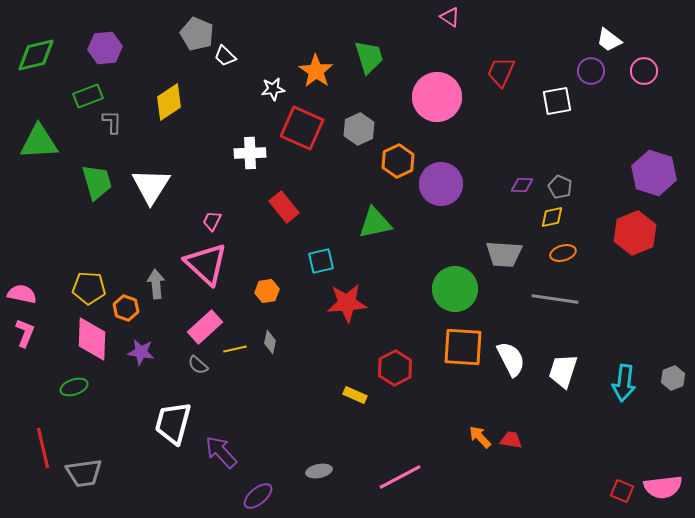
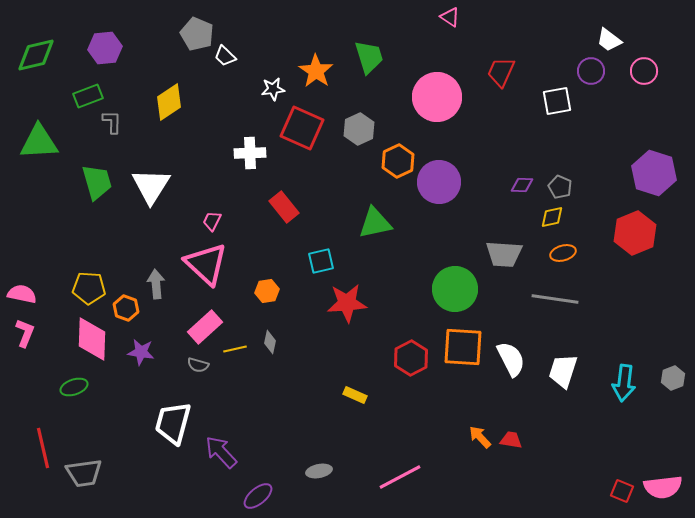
purple circle at (441, 184): moved 2 px left, 2 px up
gray semicircle at (198, 365): rotated 25 degrees counterclockwise
red hexagon at (395, 368): moved 16 px right, 10 px up
